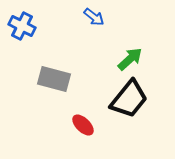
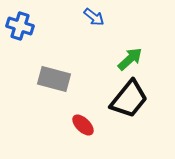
blue cross: moved 2 px left; rotated 8 degrees counterclockwise
